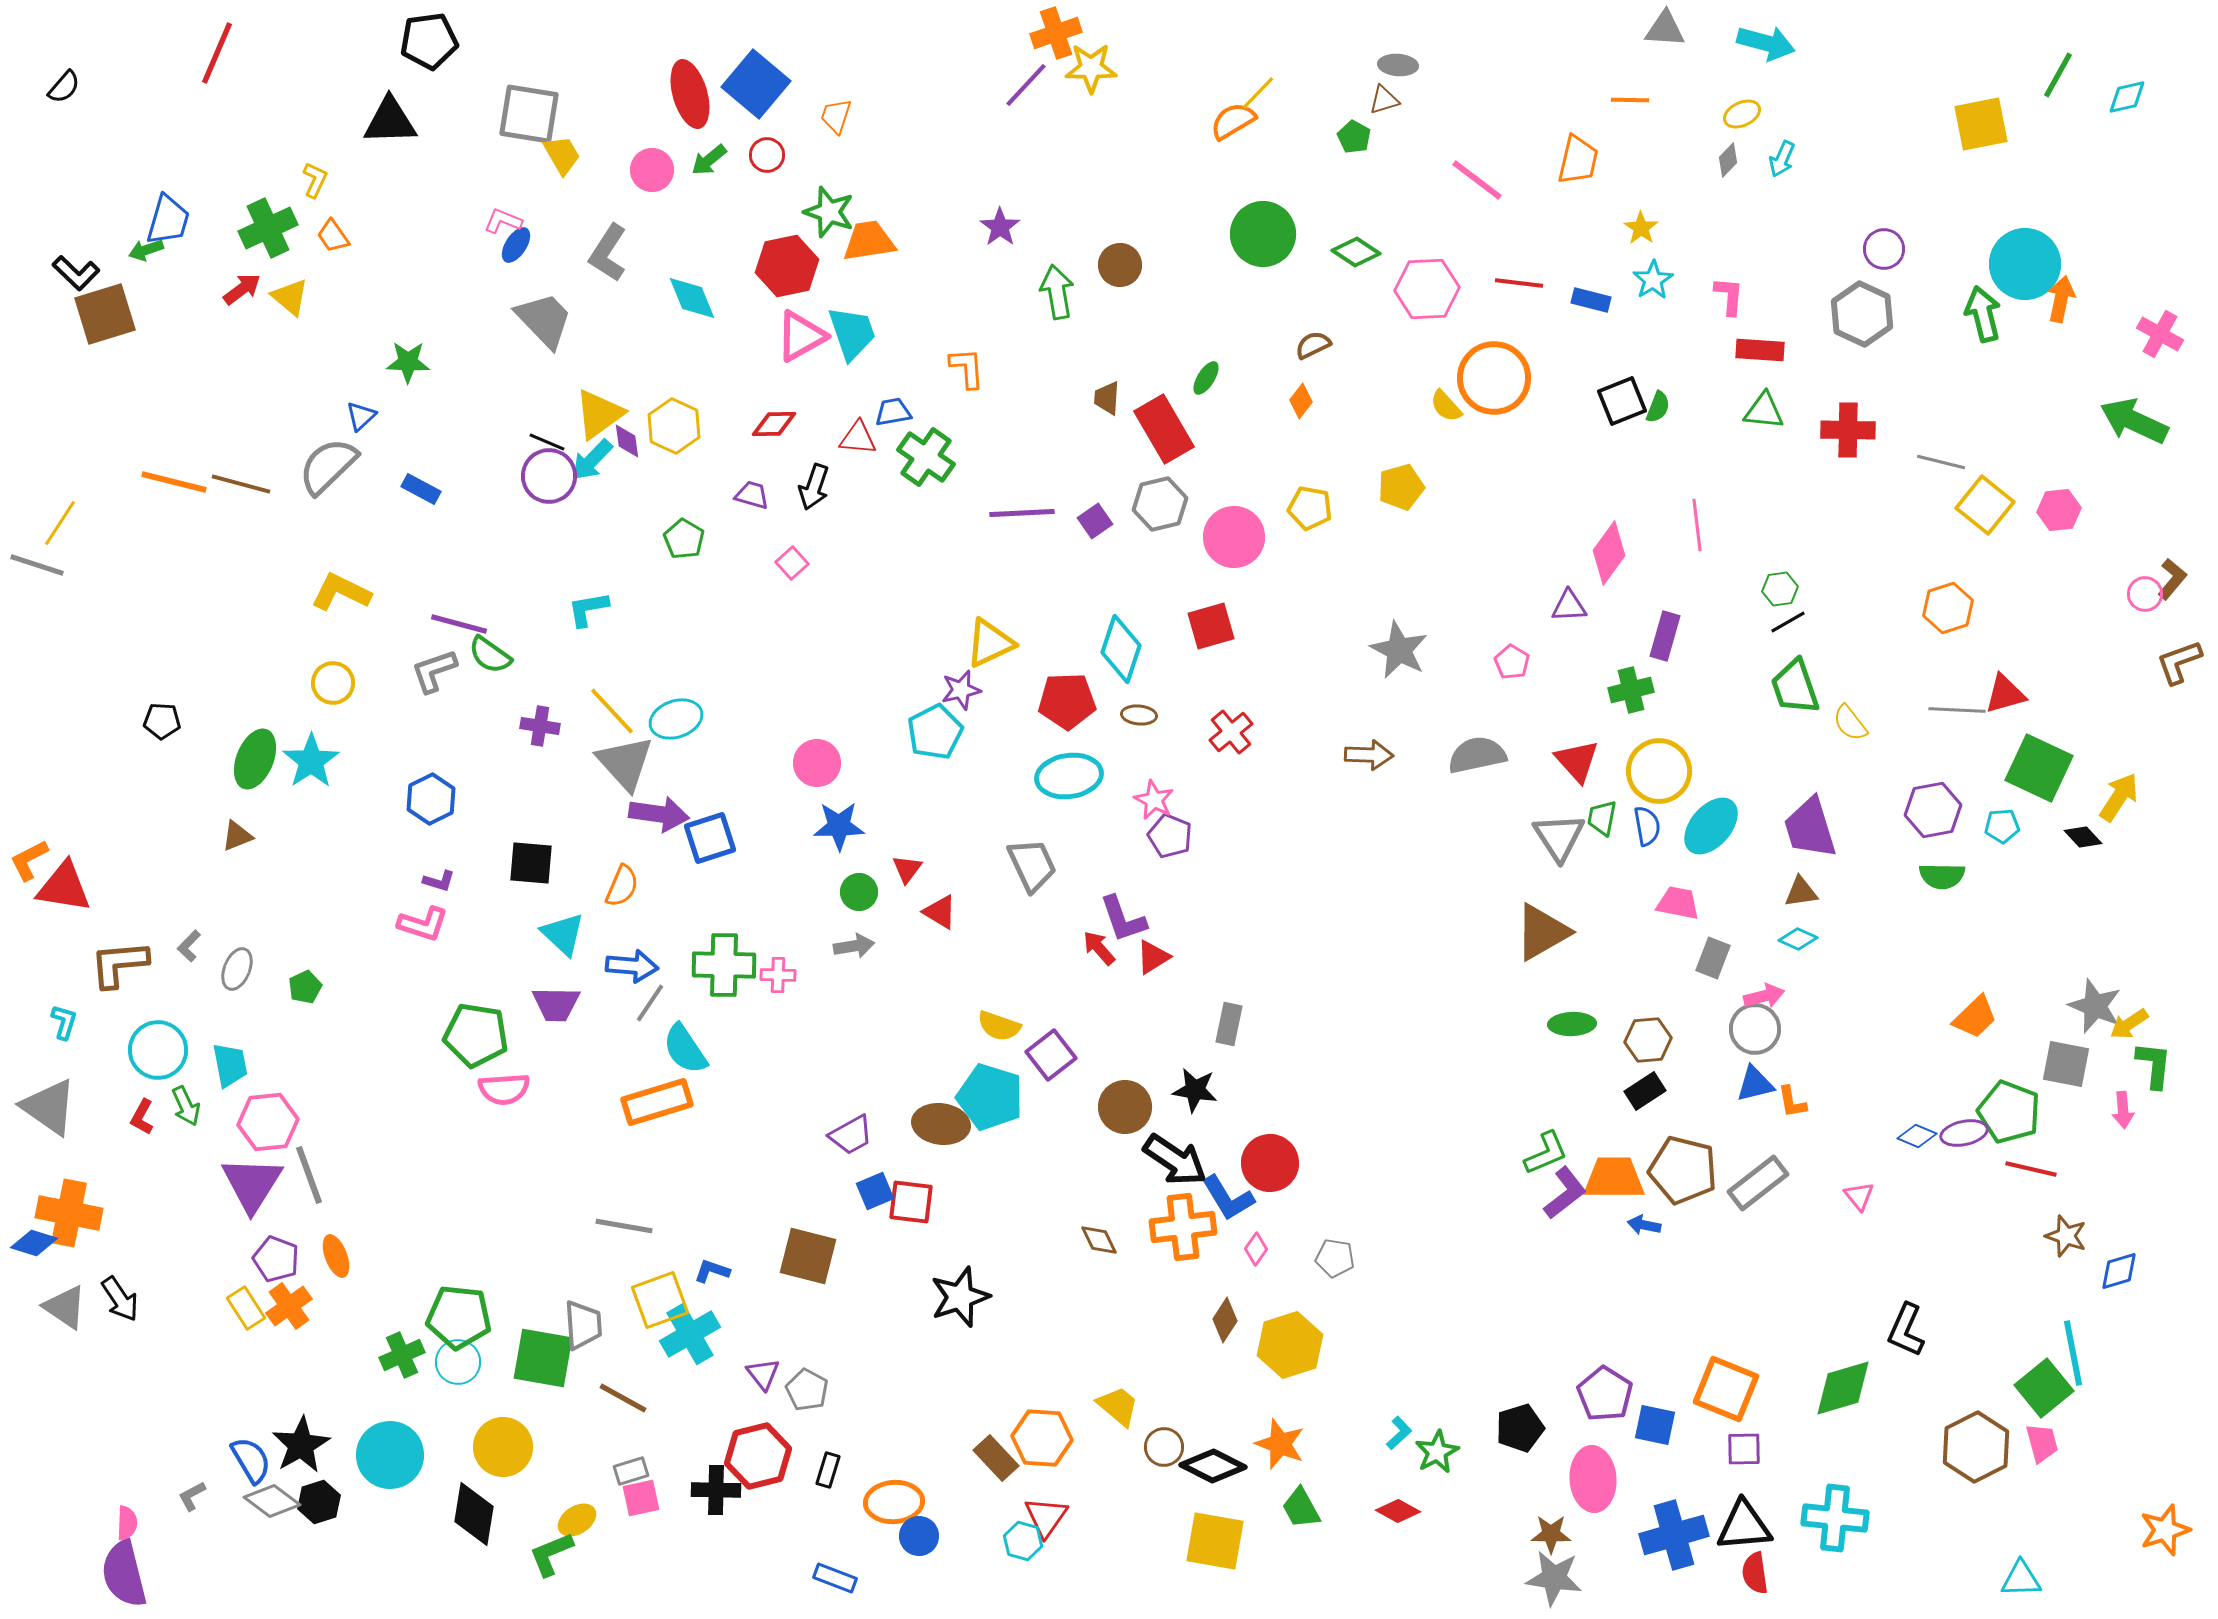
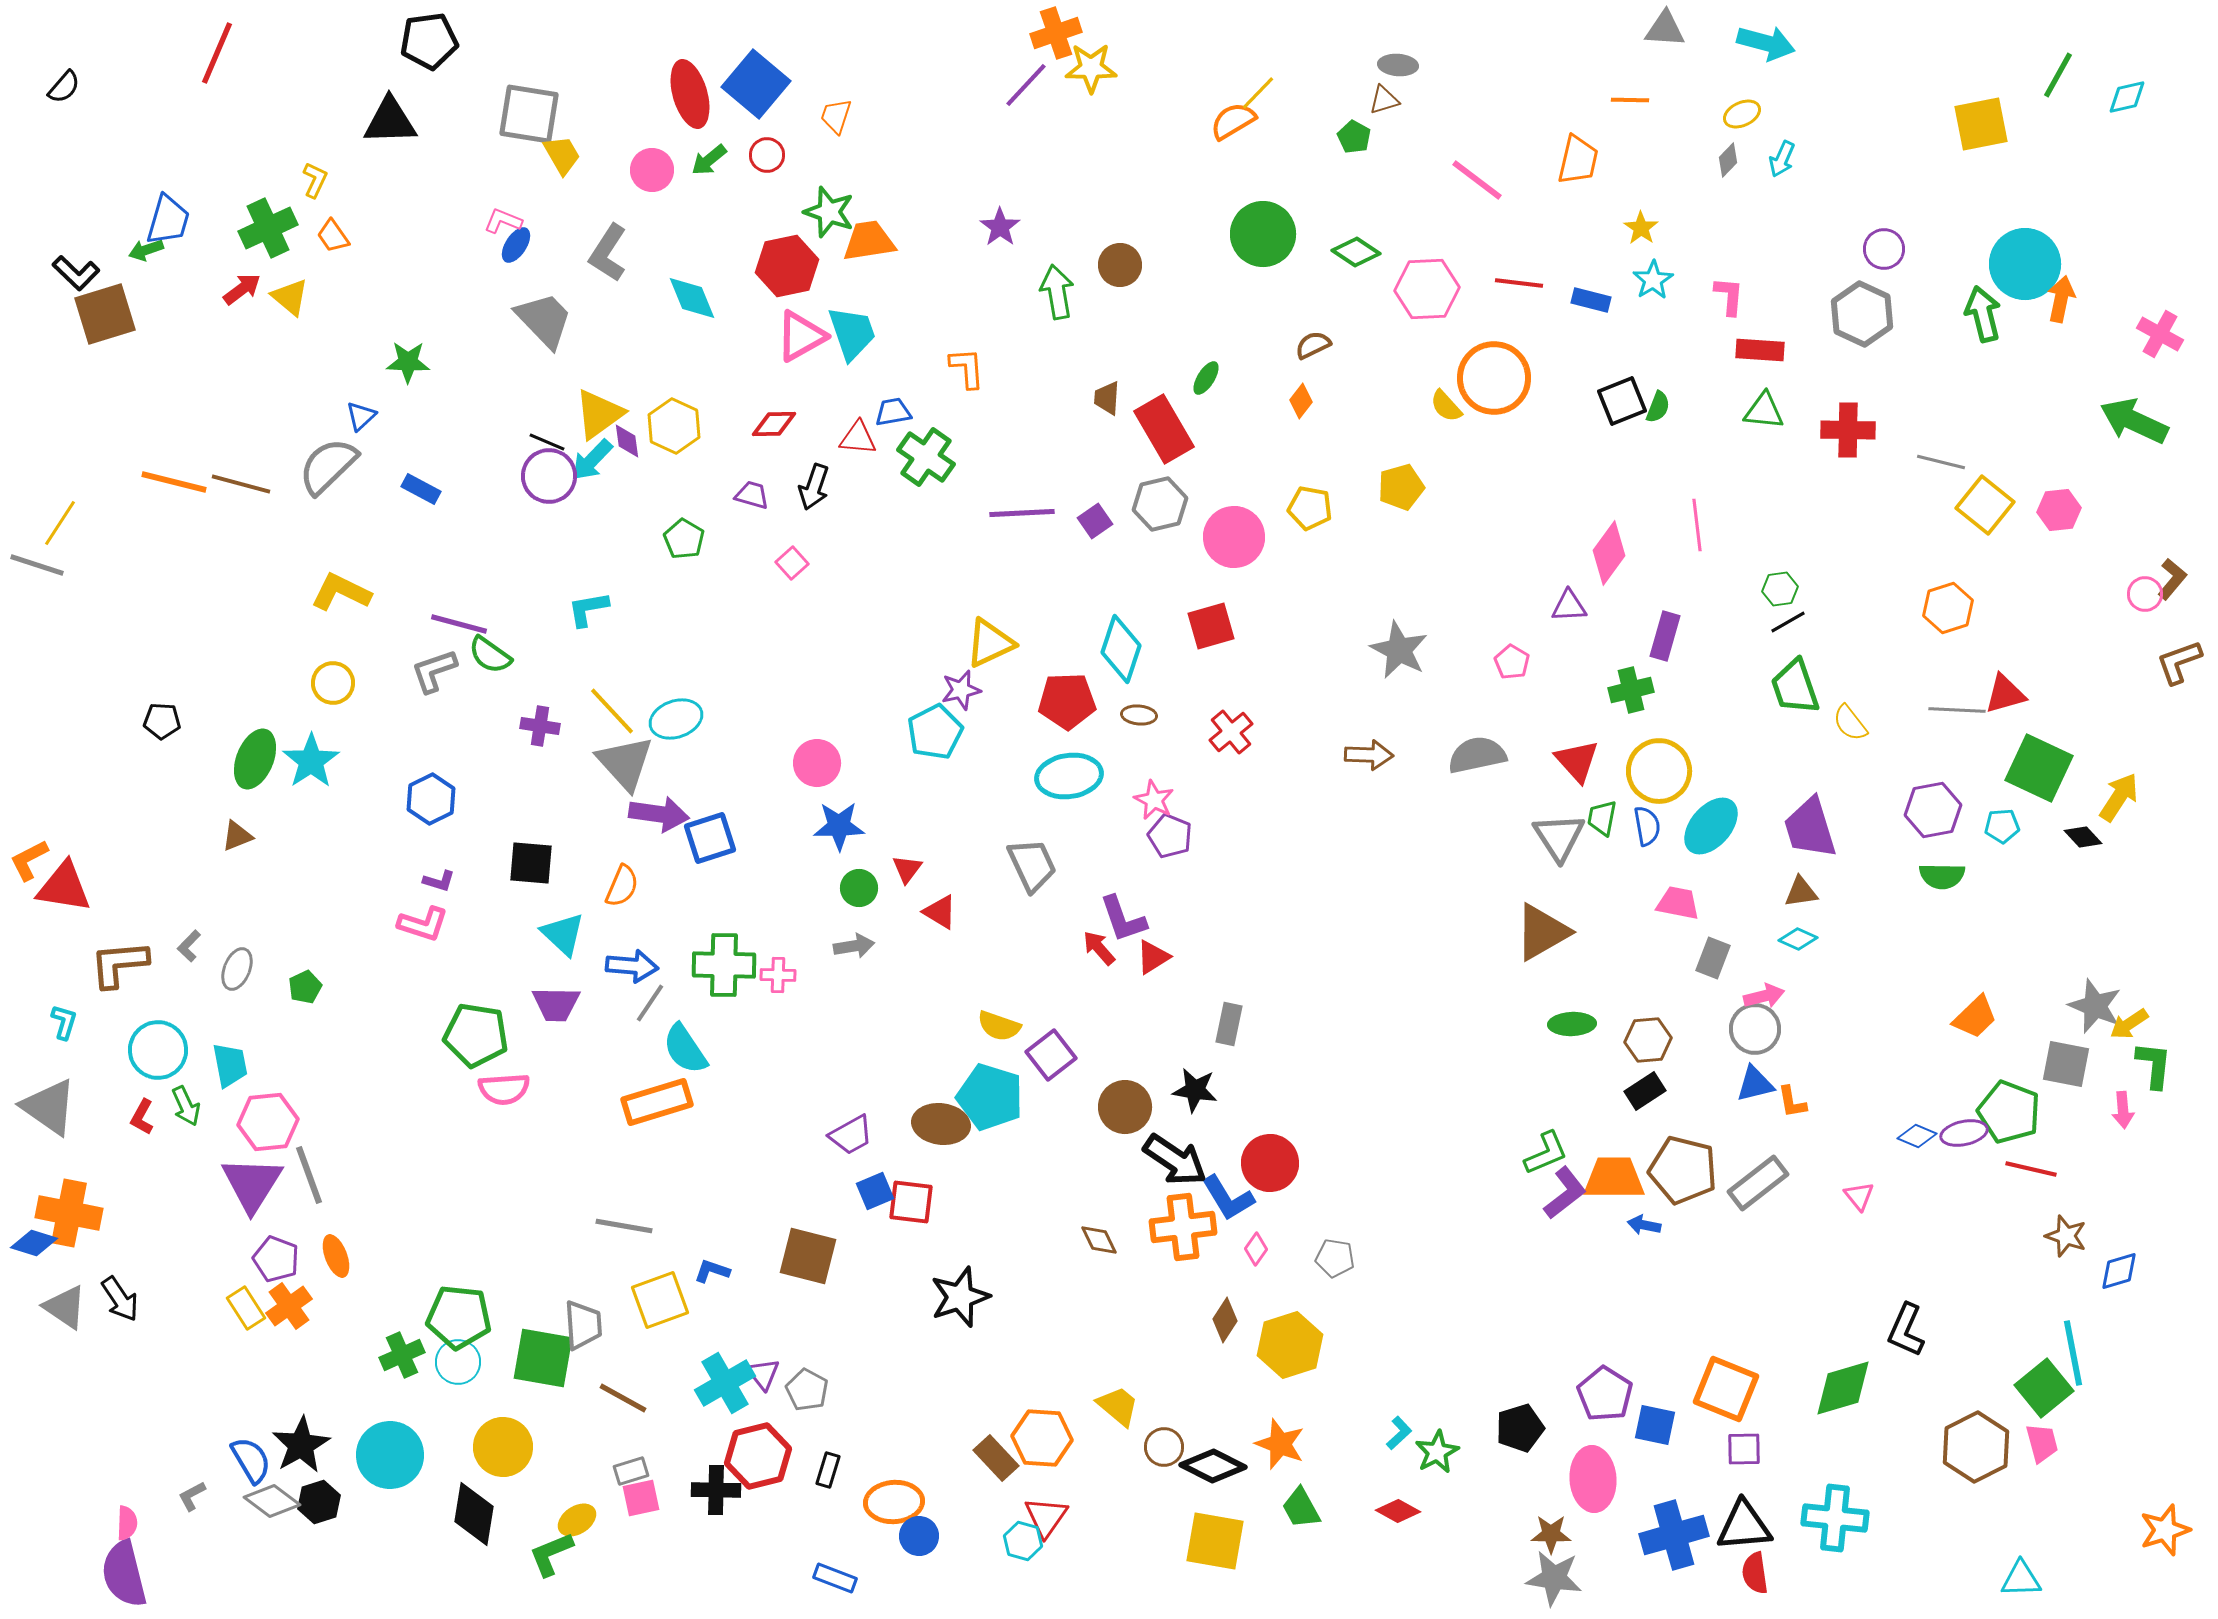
green circle at (859, 892): moved 4 px up
cyan cross at (690, 1334): moved 35 px right, 49 px down
